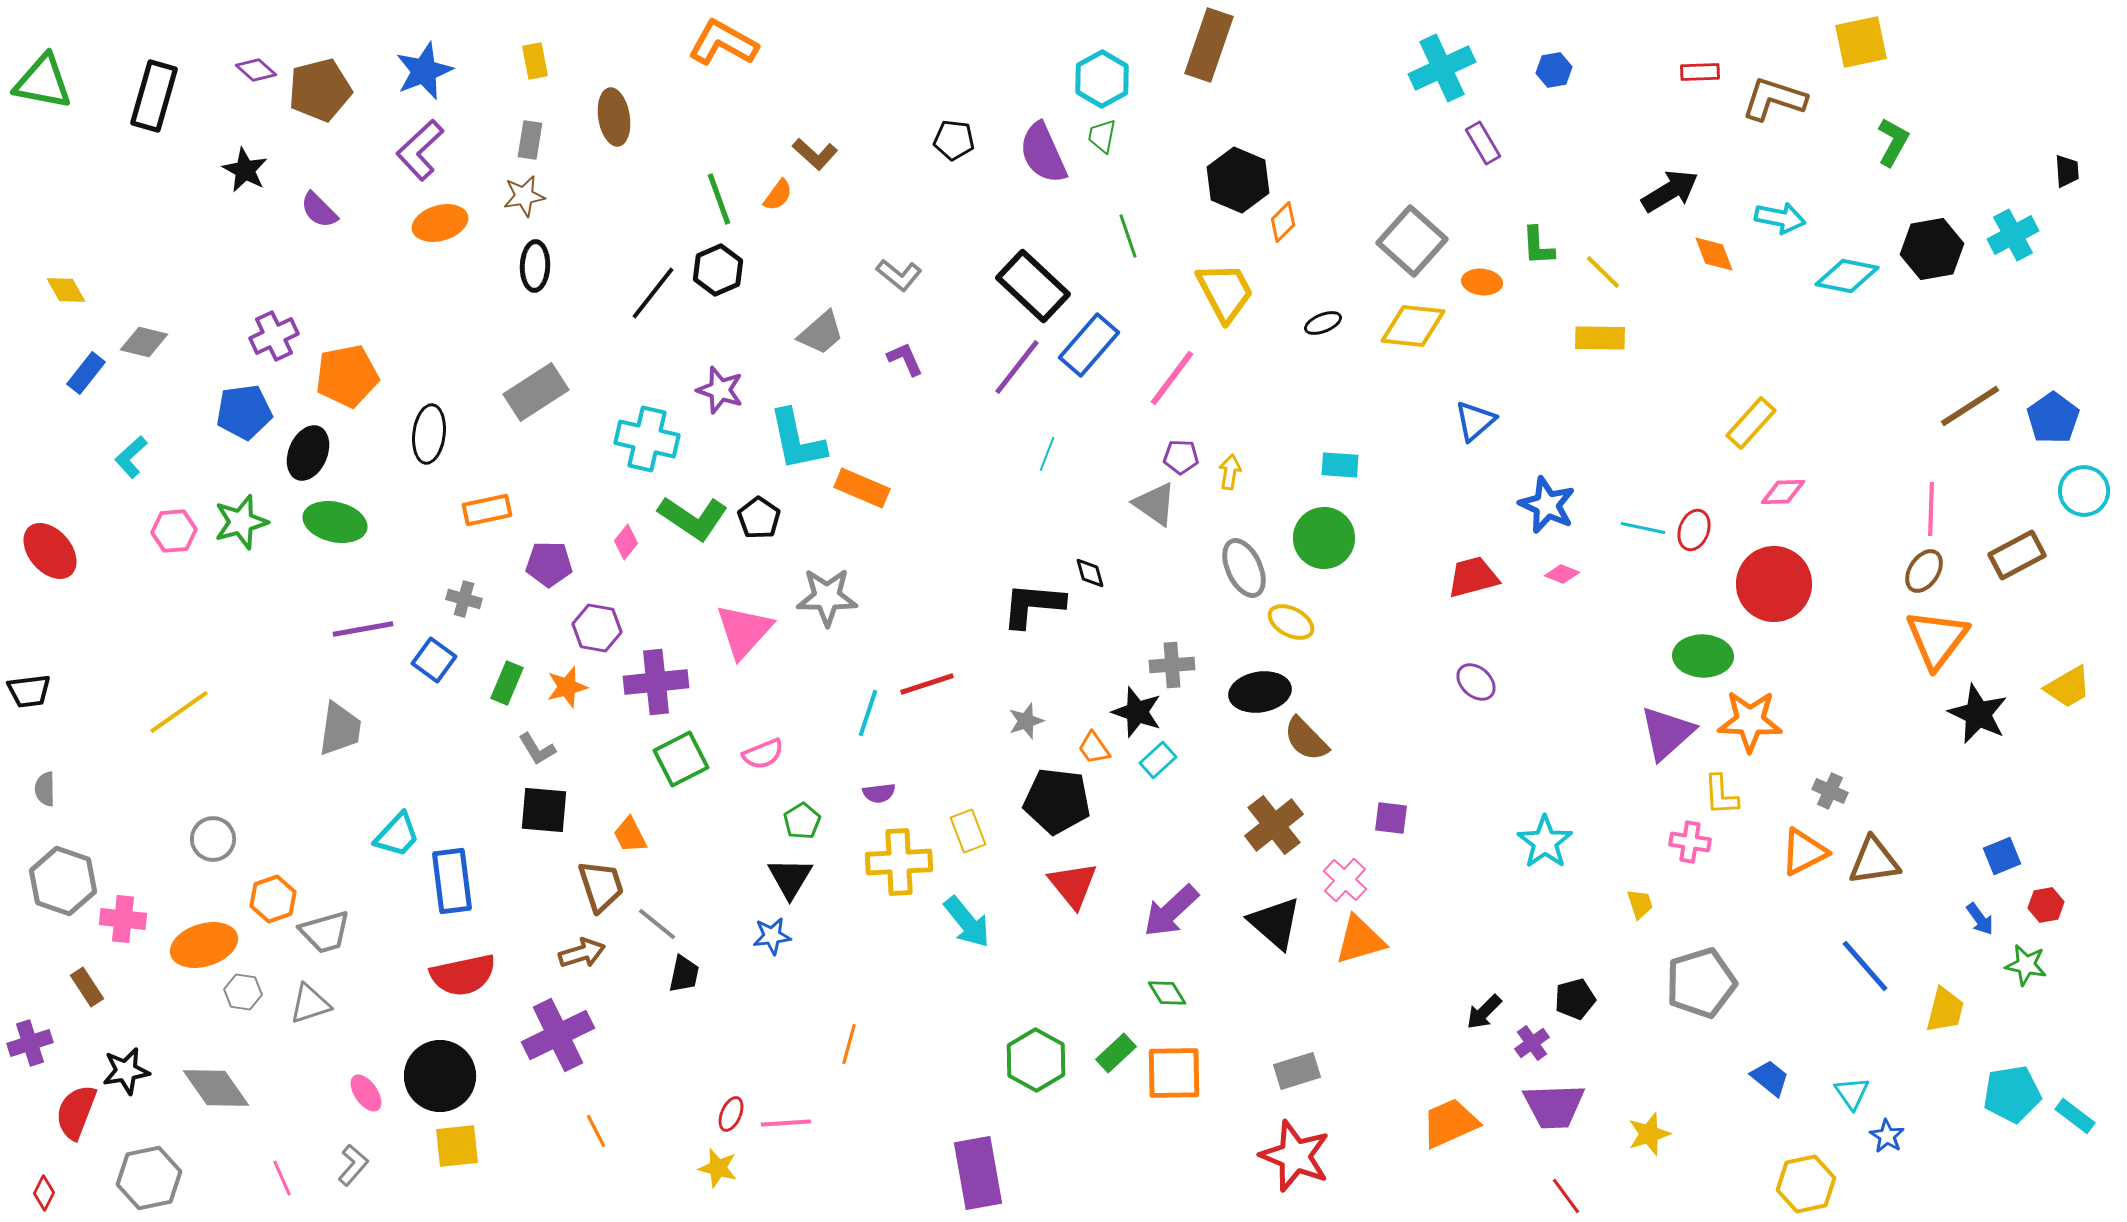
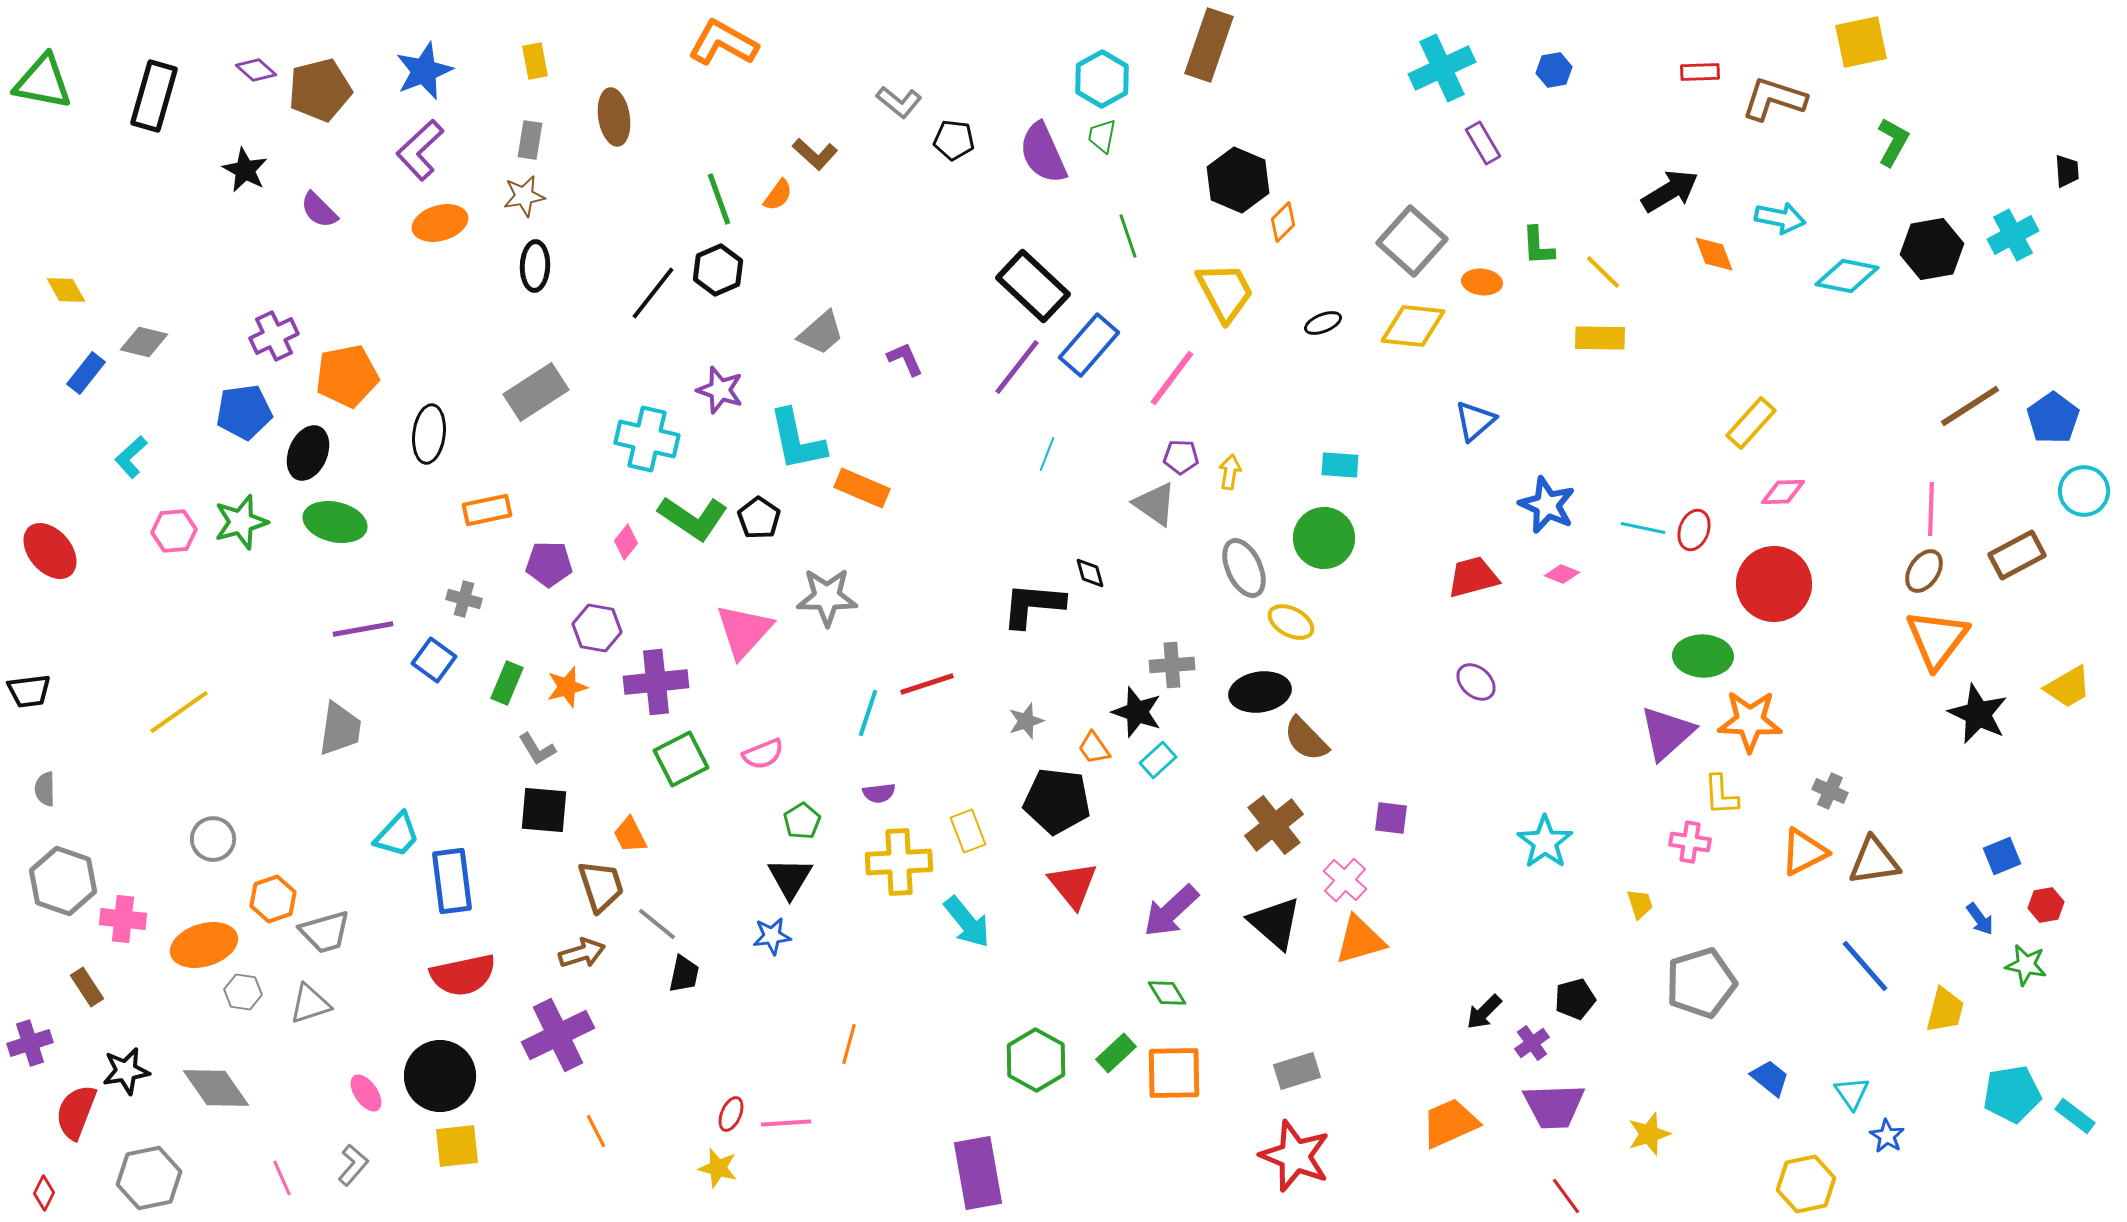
gray L-shape at (899, 275): moved 173 px up
